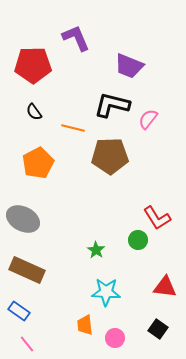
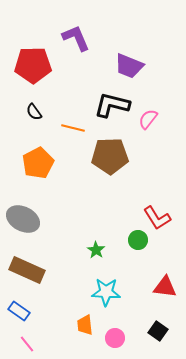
black square: moved 2 px down
